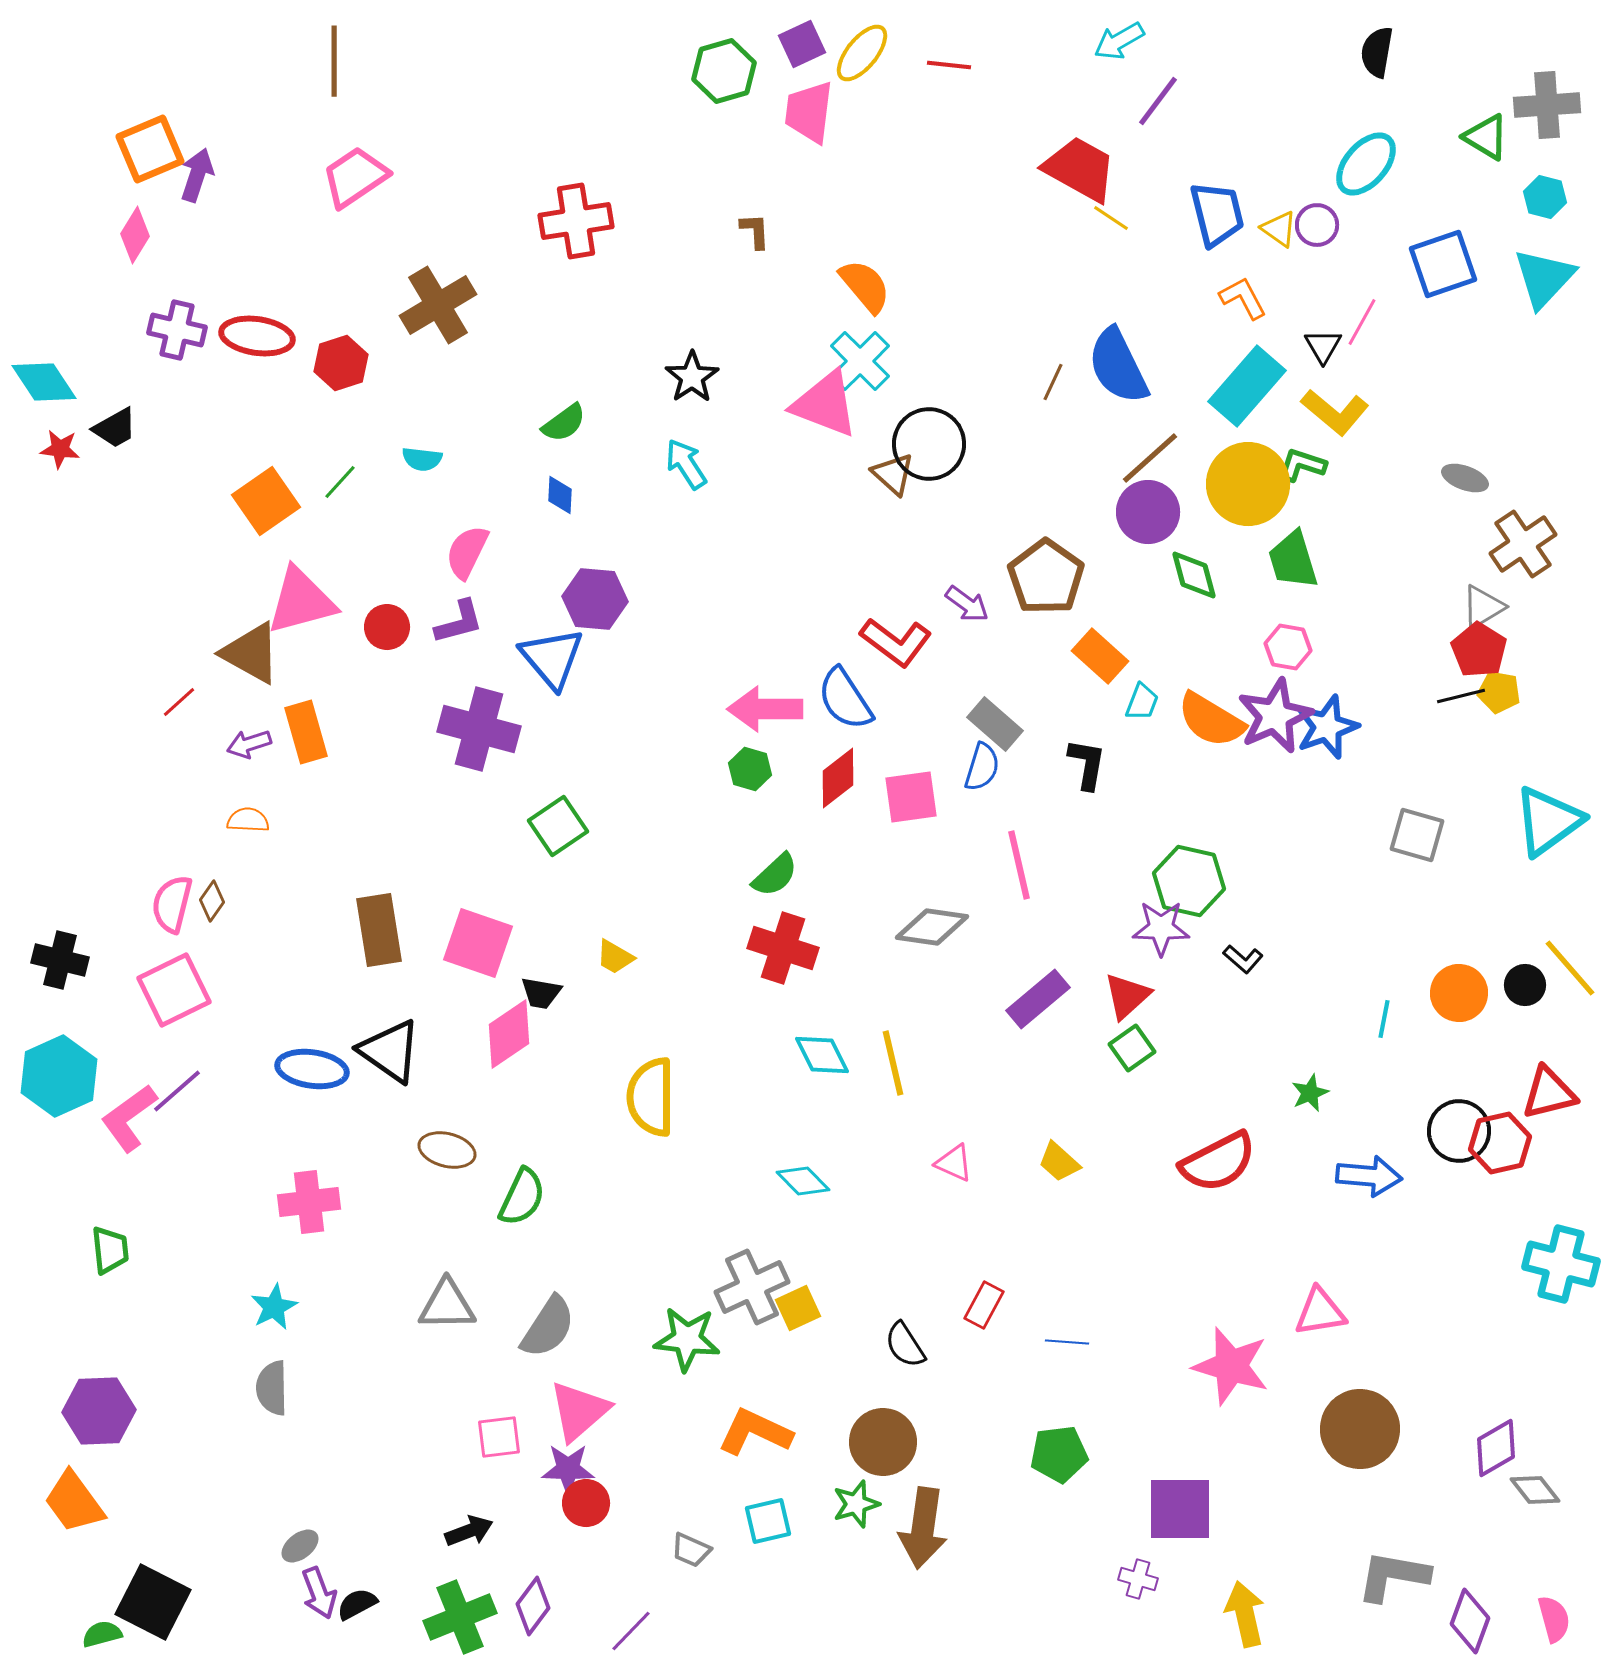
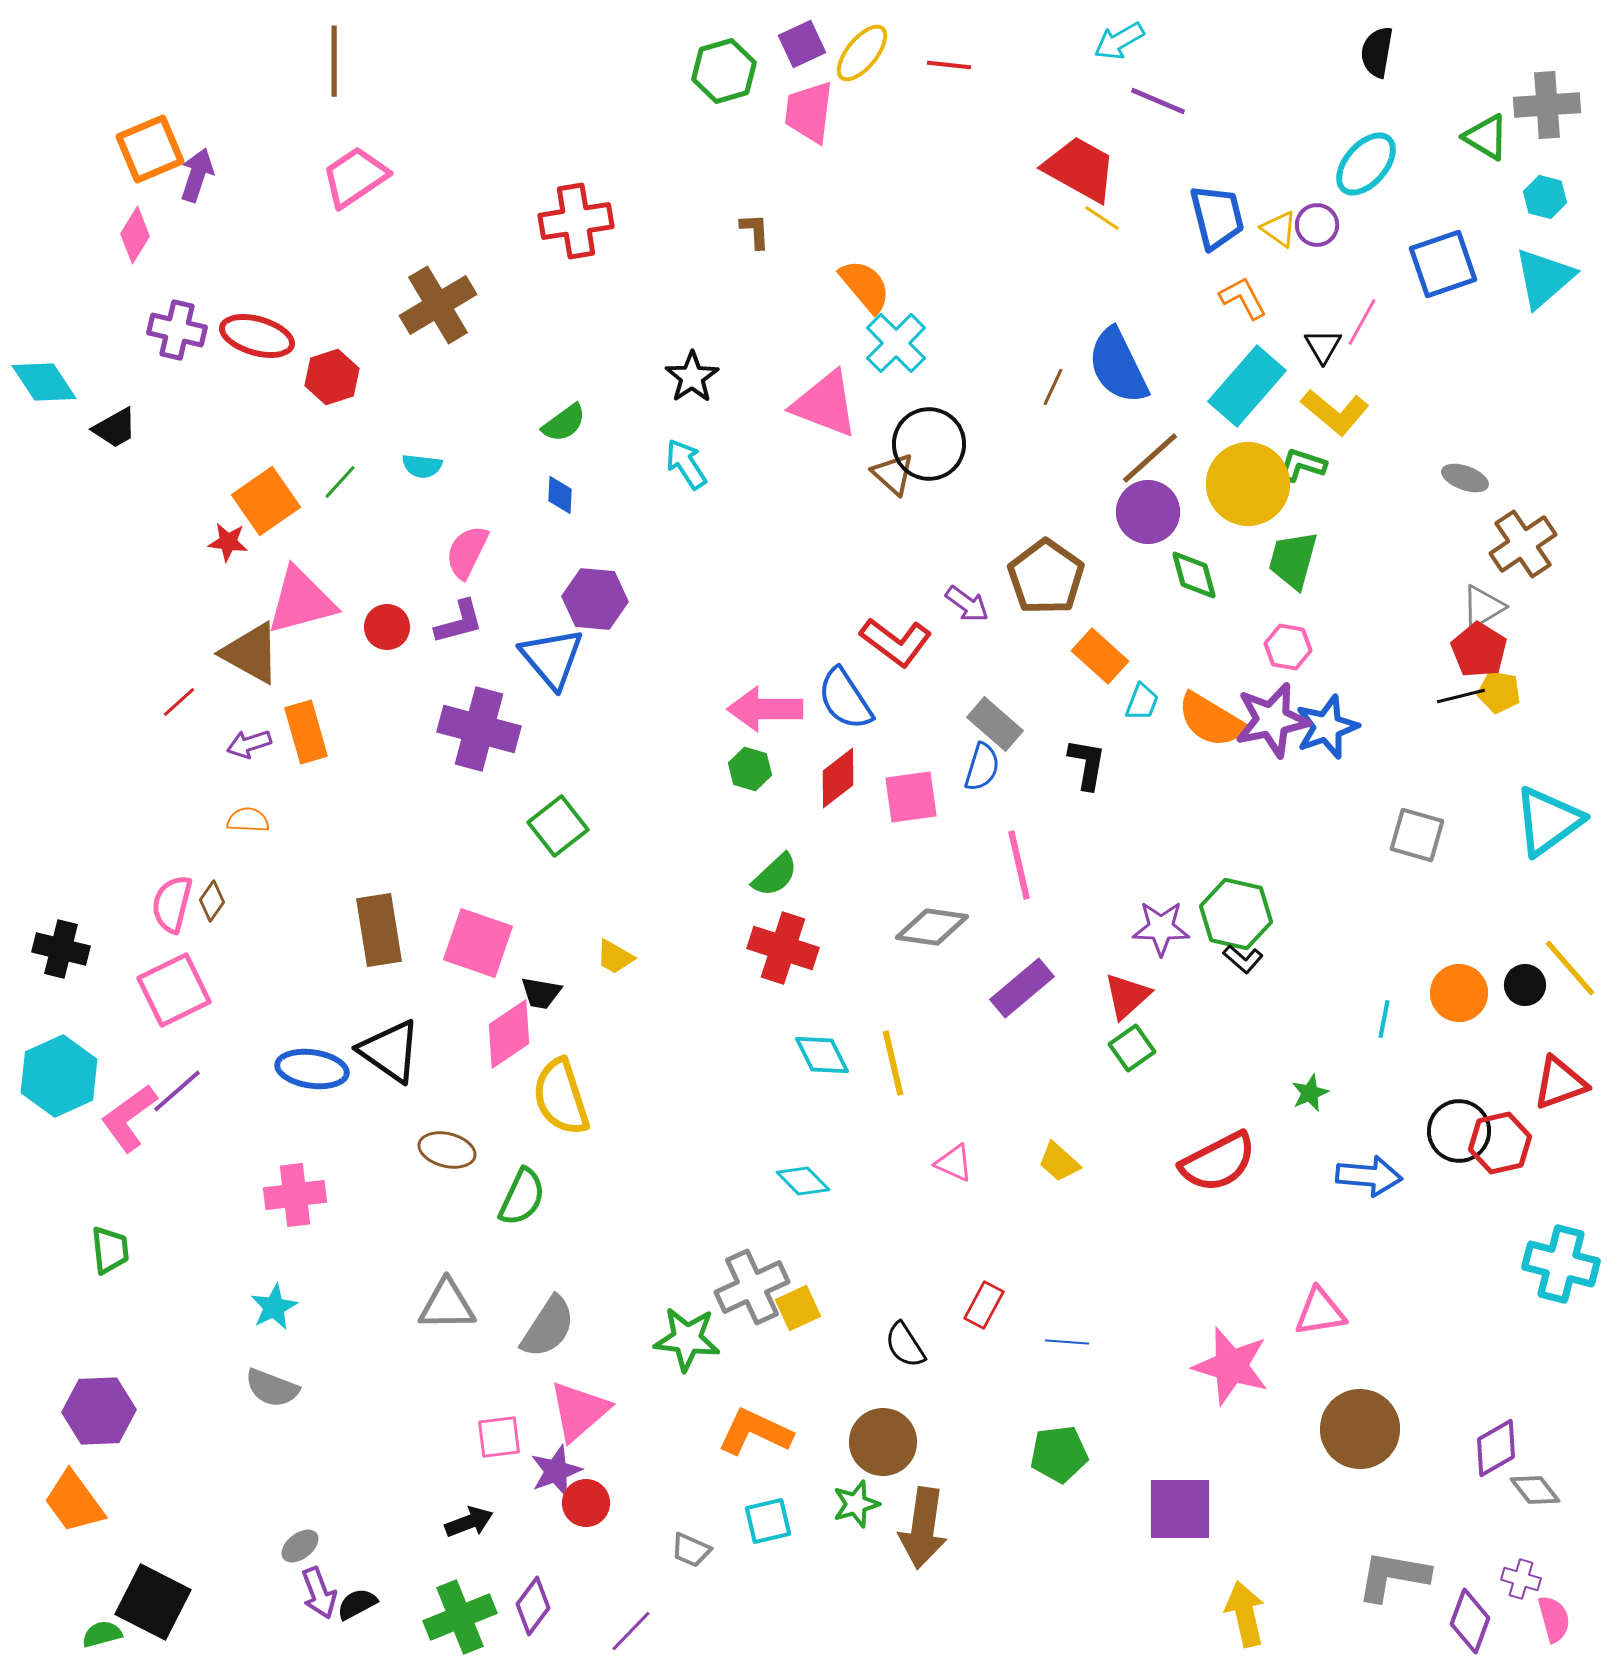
purple line at (1158, 101): rotated 76 degrees clockwise
blue trapezoid at (1217, 214): moved 3 px down
yellow line at (1111, 218): moved 9 px left
cyan triangle at (1544, 278): rotated 6 degrees clockwise
red ellipse at (257, 336): rotated 8 degrees clockwise
cyan cross at (860, 361): moved 36 px right, 18 px up
red hexagon at (341, 363): moved 9 px left, 14 px down
brown line at (1053, 382): moved 5 px down
red star at (60, 449): moved 168 px right, 93 px down
cyan semicircle at (422, 459): moved 7 px down
green trapezoid at (1293, 560): rotated 32 degrees clockwise
purple star at (1275, 716): moved 3 px left, 4 px down; rotated 12 degrees clockwise
green square at (558, 826): rotated 4 degrees counterclockwise
green hexagon at (1189, 881): moved 47 px right, 33 px down
black cross at (60, 960): moved 1 px right, 11 px up
purple rectangle at (1038, 999): moved 16 px left, 11 px up
red triangle at (1549, 1093): moved 11 px right, 10 px up; rotated 6 degrees counterclockwise
yellow semicircle at (651, 1097): moved 90 px left; rotated 18 degrees counterclockwise
pink cross at (309, 1202): moved 14 px left, 7 px up
gray semicircle at (272, 1388): rotated 68 degrees counterclockwise
purple star at (568, 1469): moved 12 px left, 2 px down; rotated 22 degrees counterclockwise
black arrow at (469, 1531): moved 9 px up
purple cross at (1138, 1579): moved 383 px right
